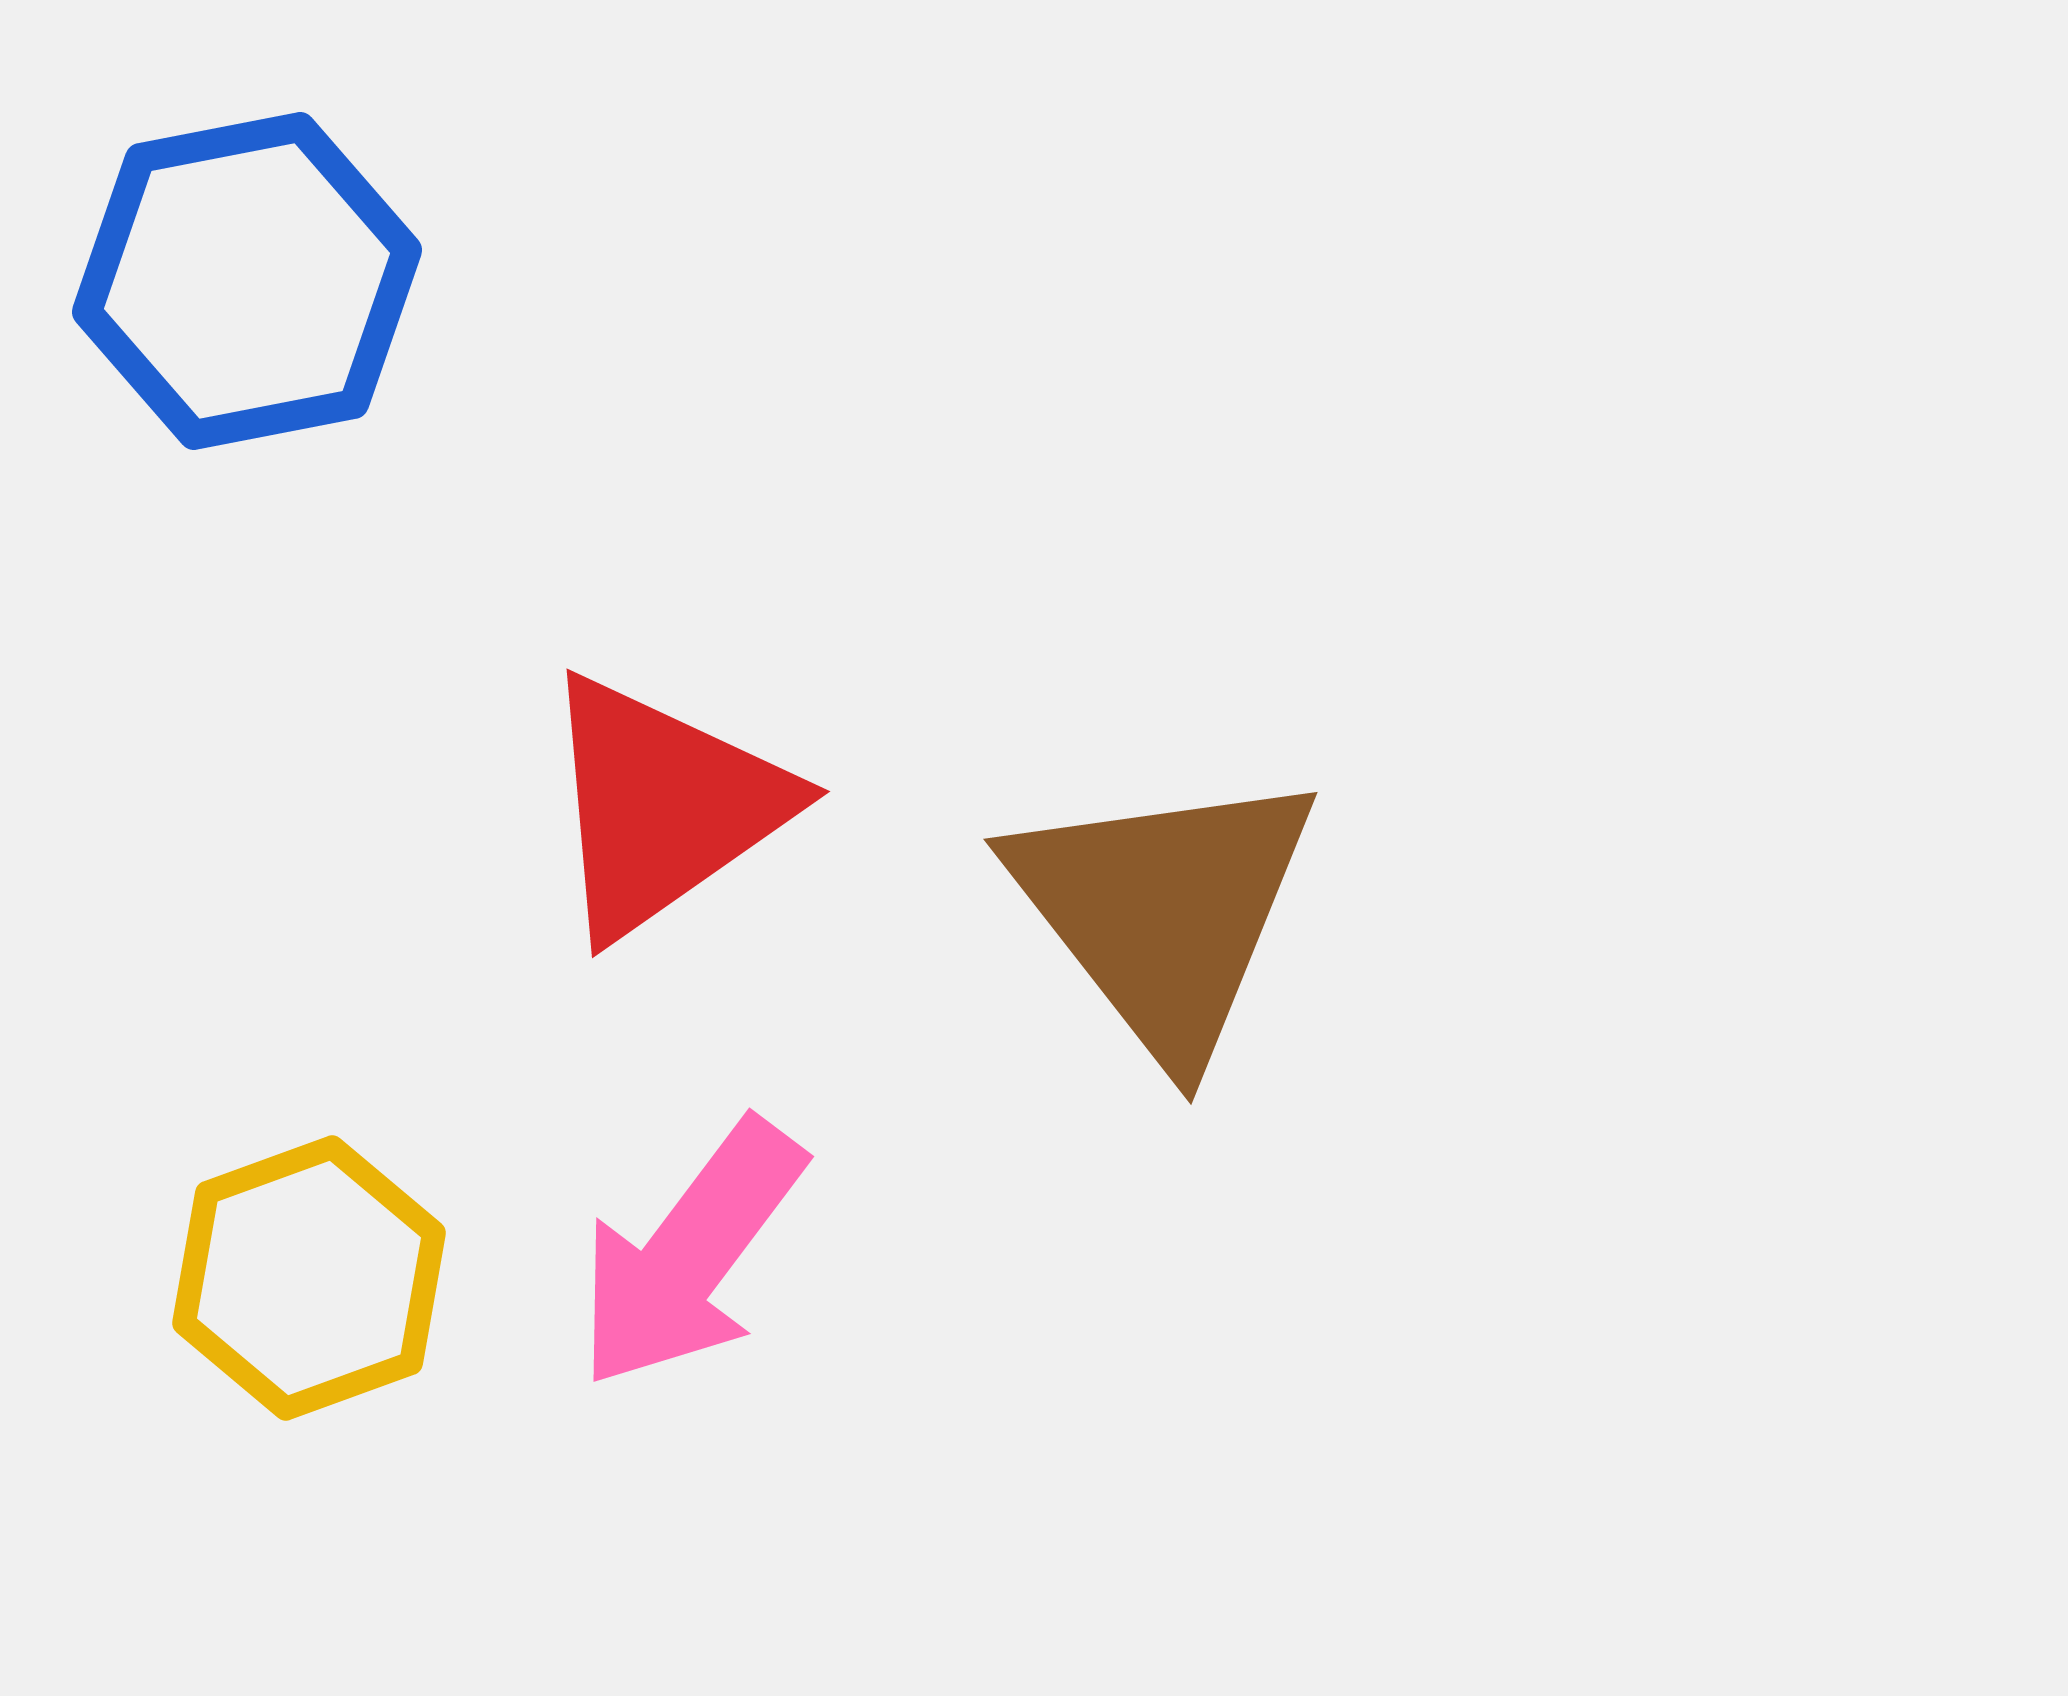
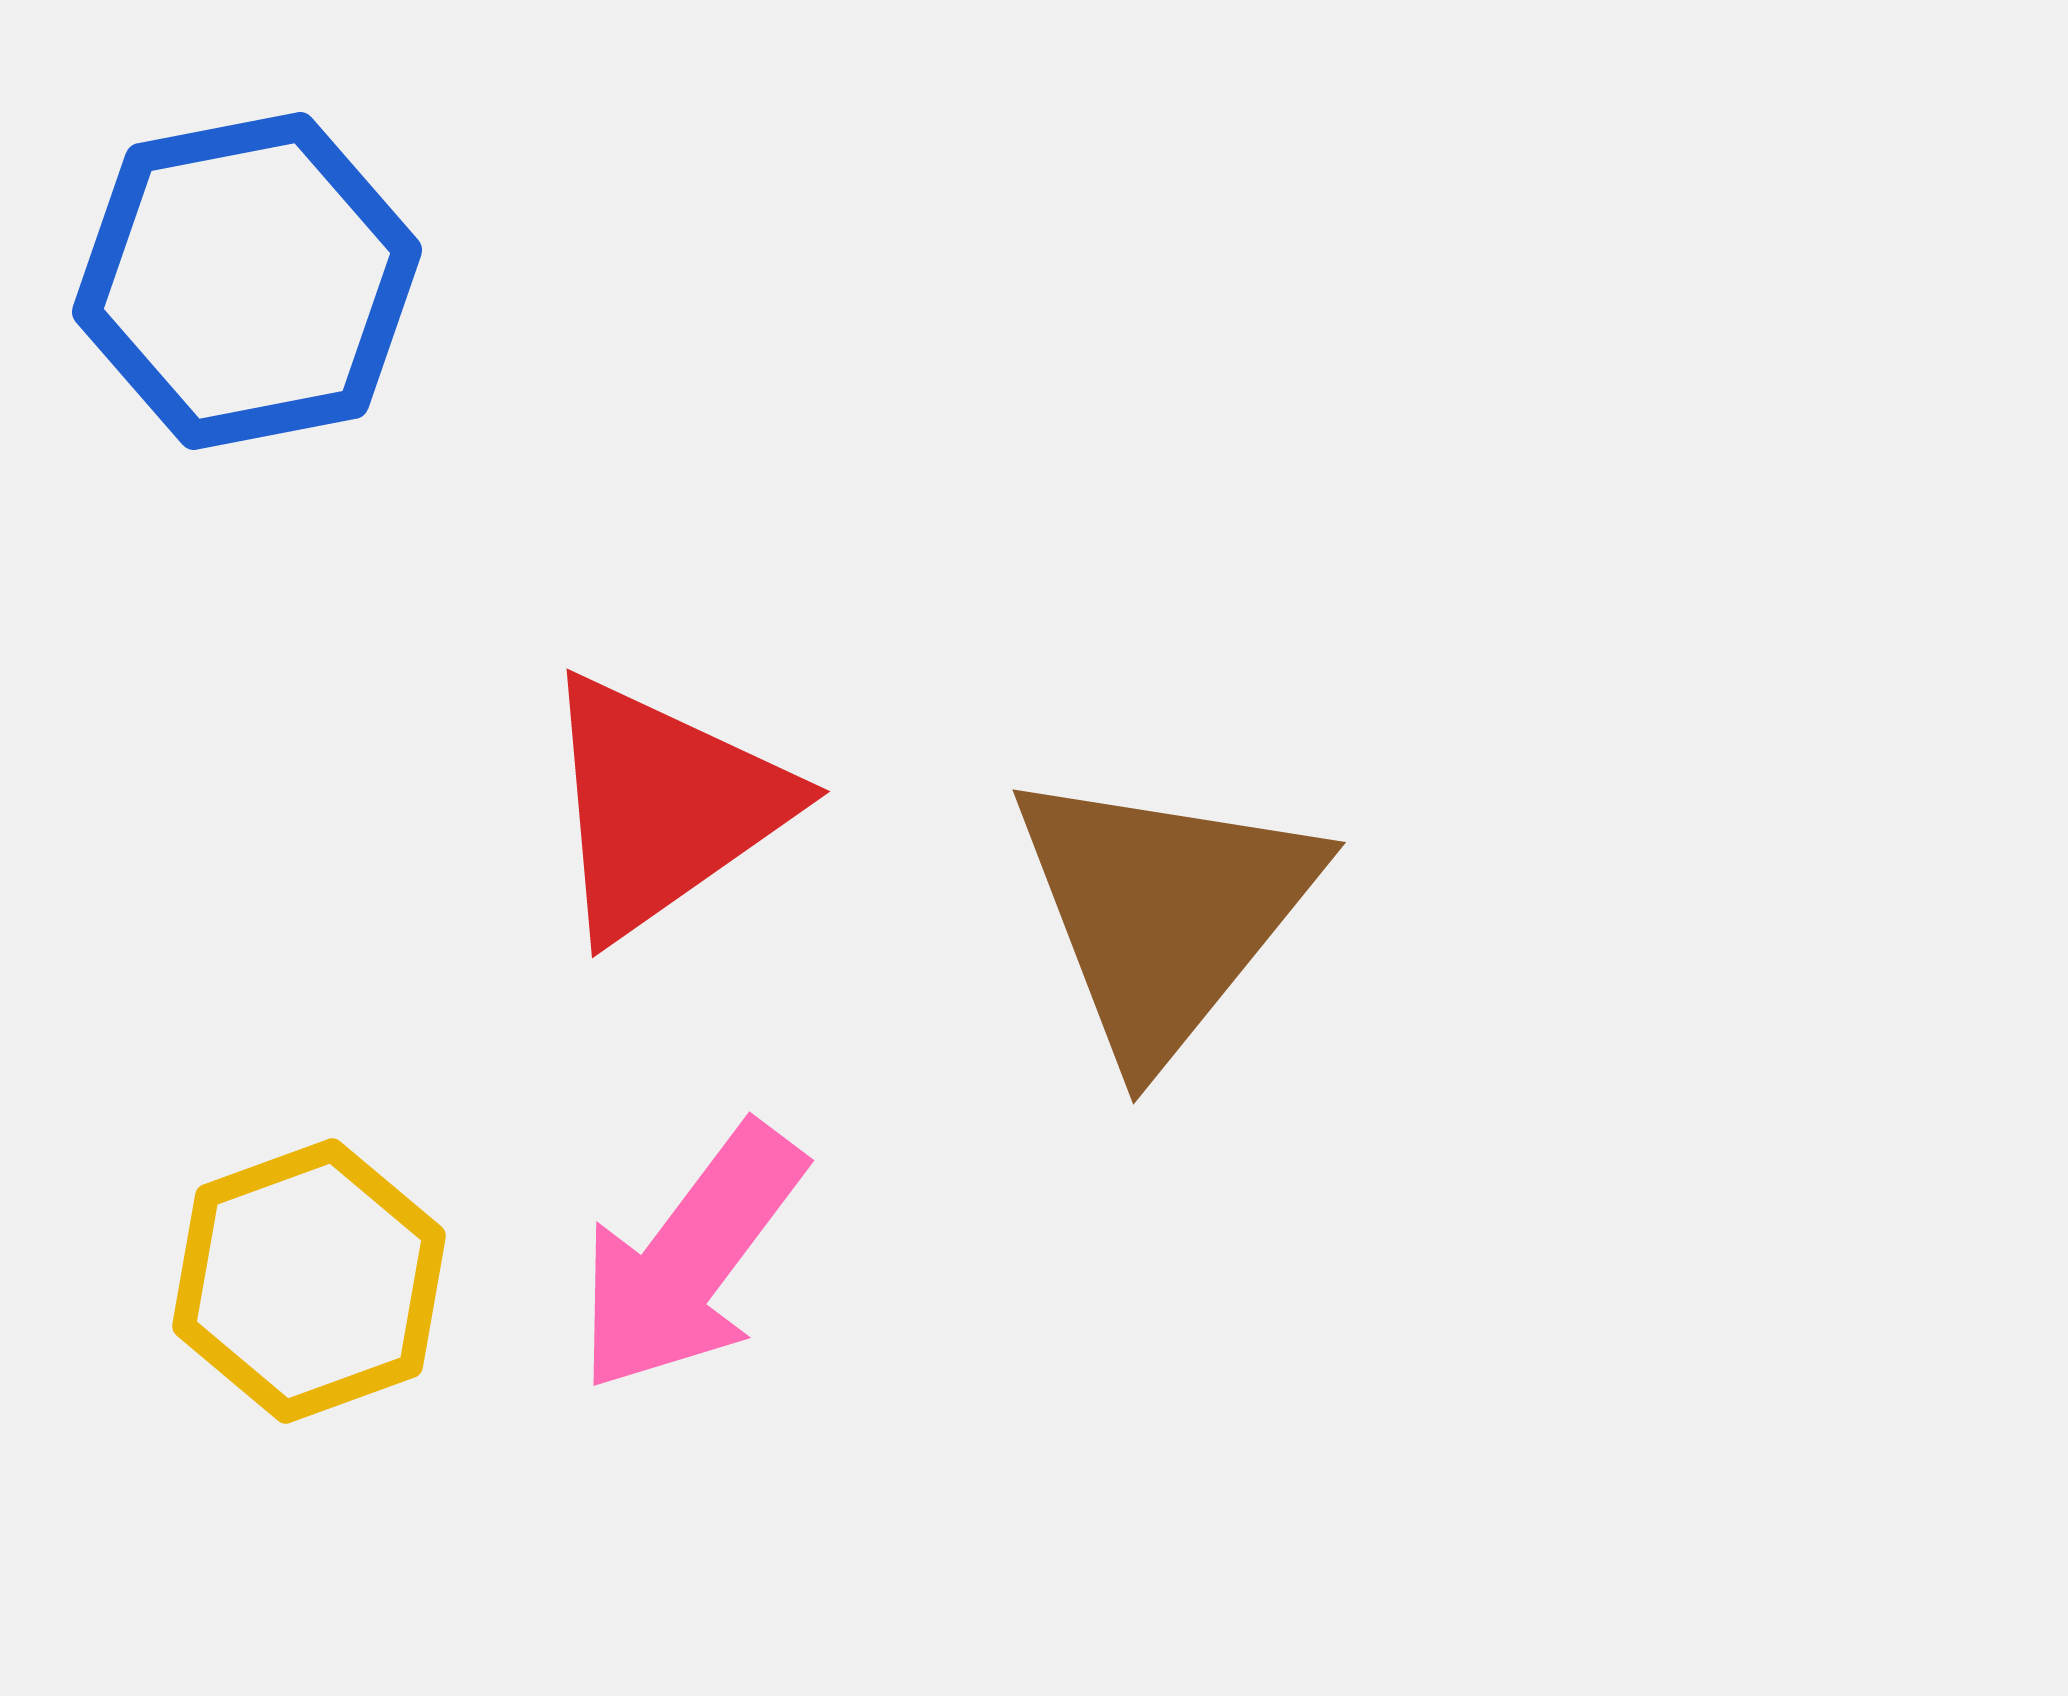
brown triangle: rotated 17 degrees clockwise
pink arrow: moved 4 px down
yellow hexagon: moved 3 px down
